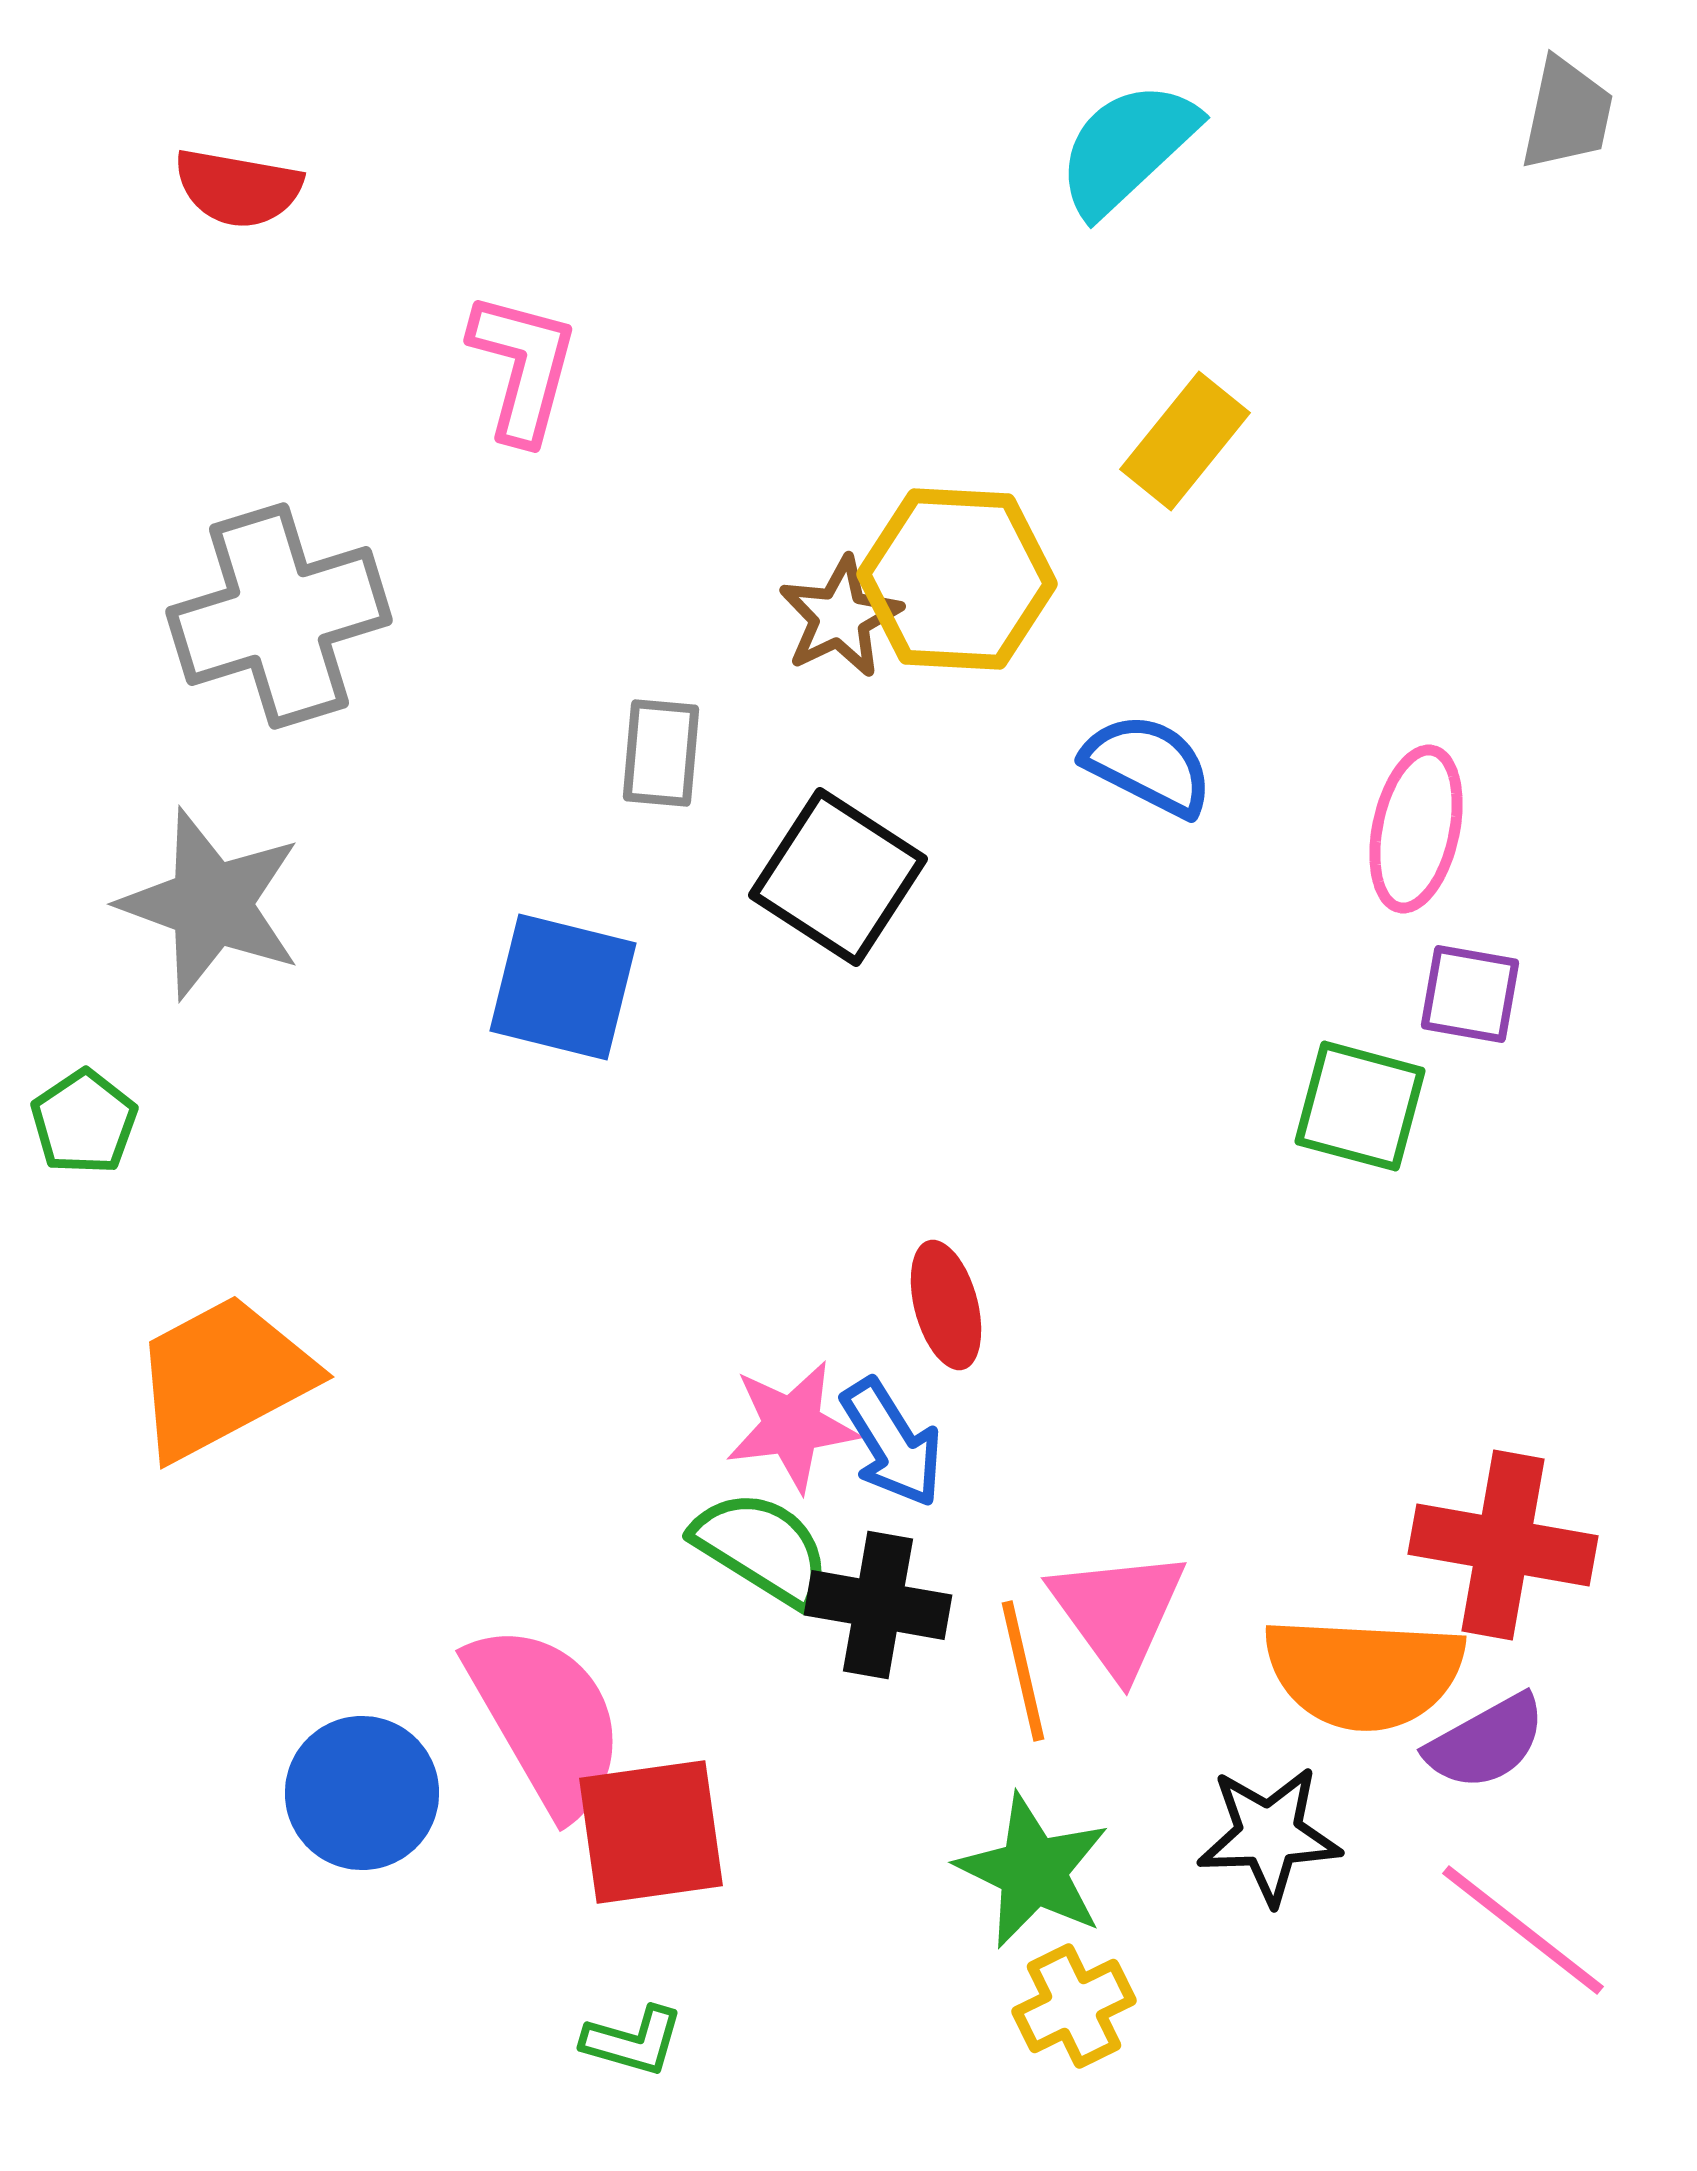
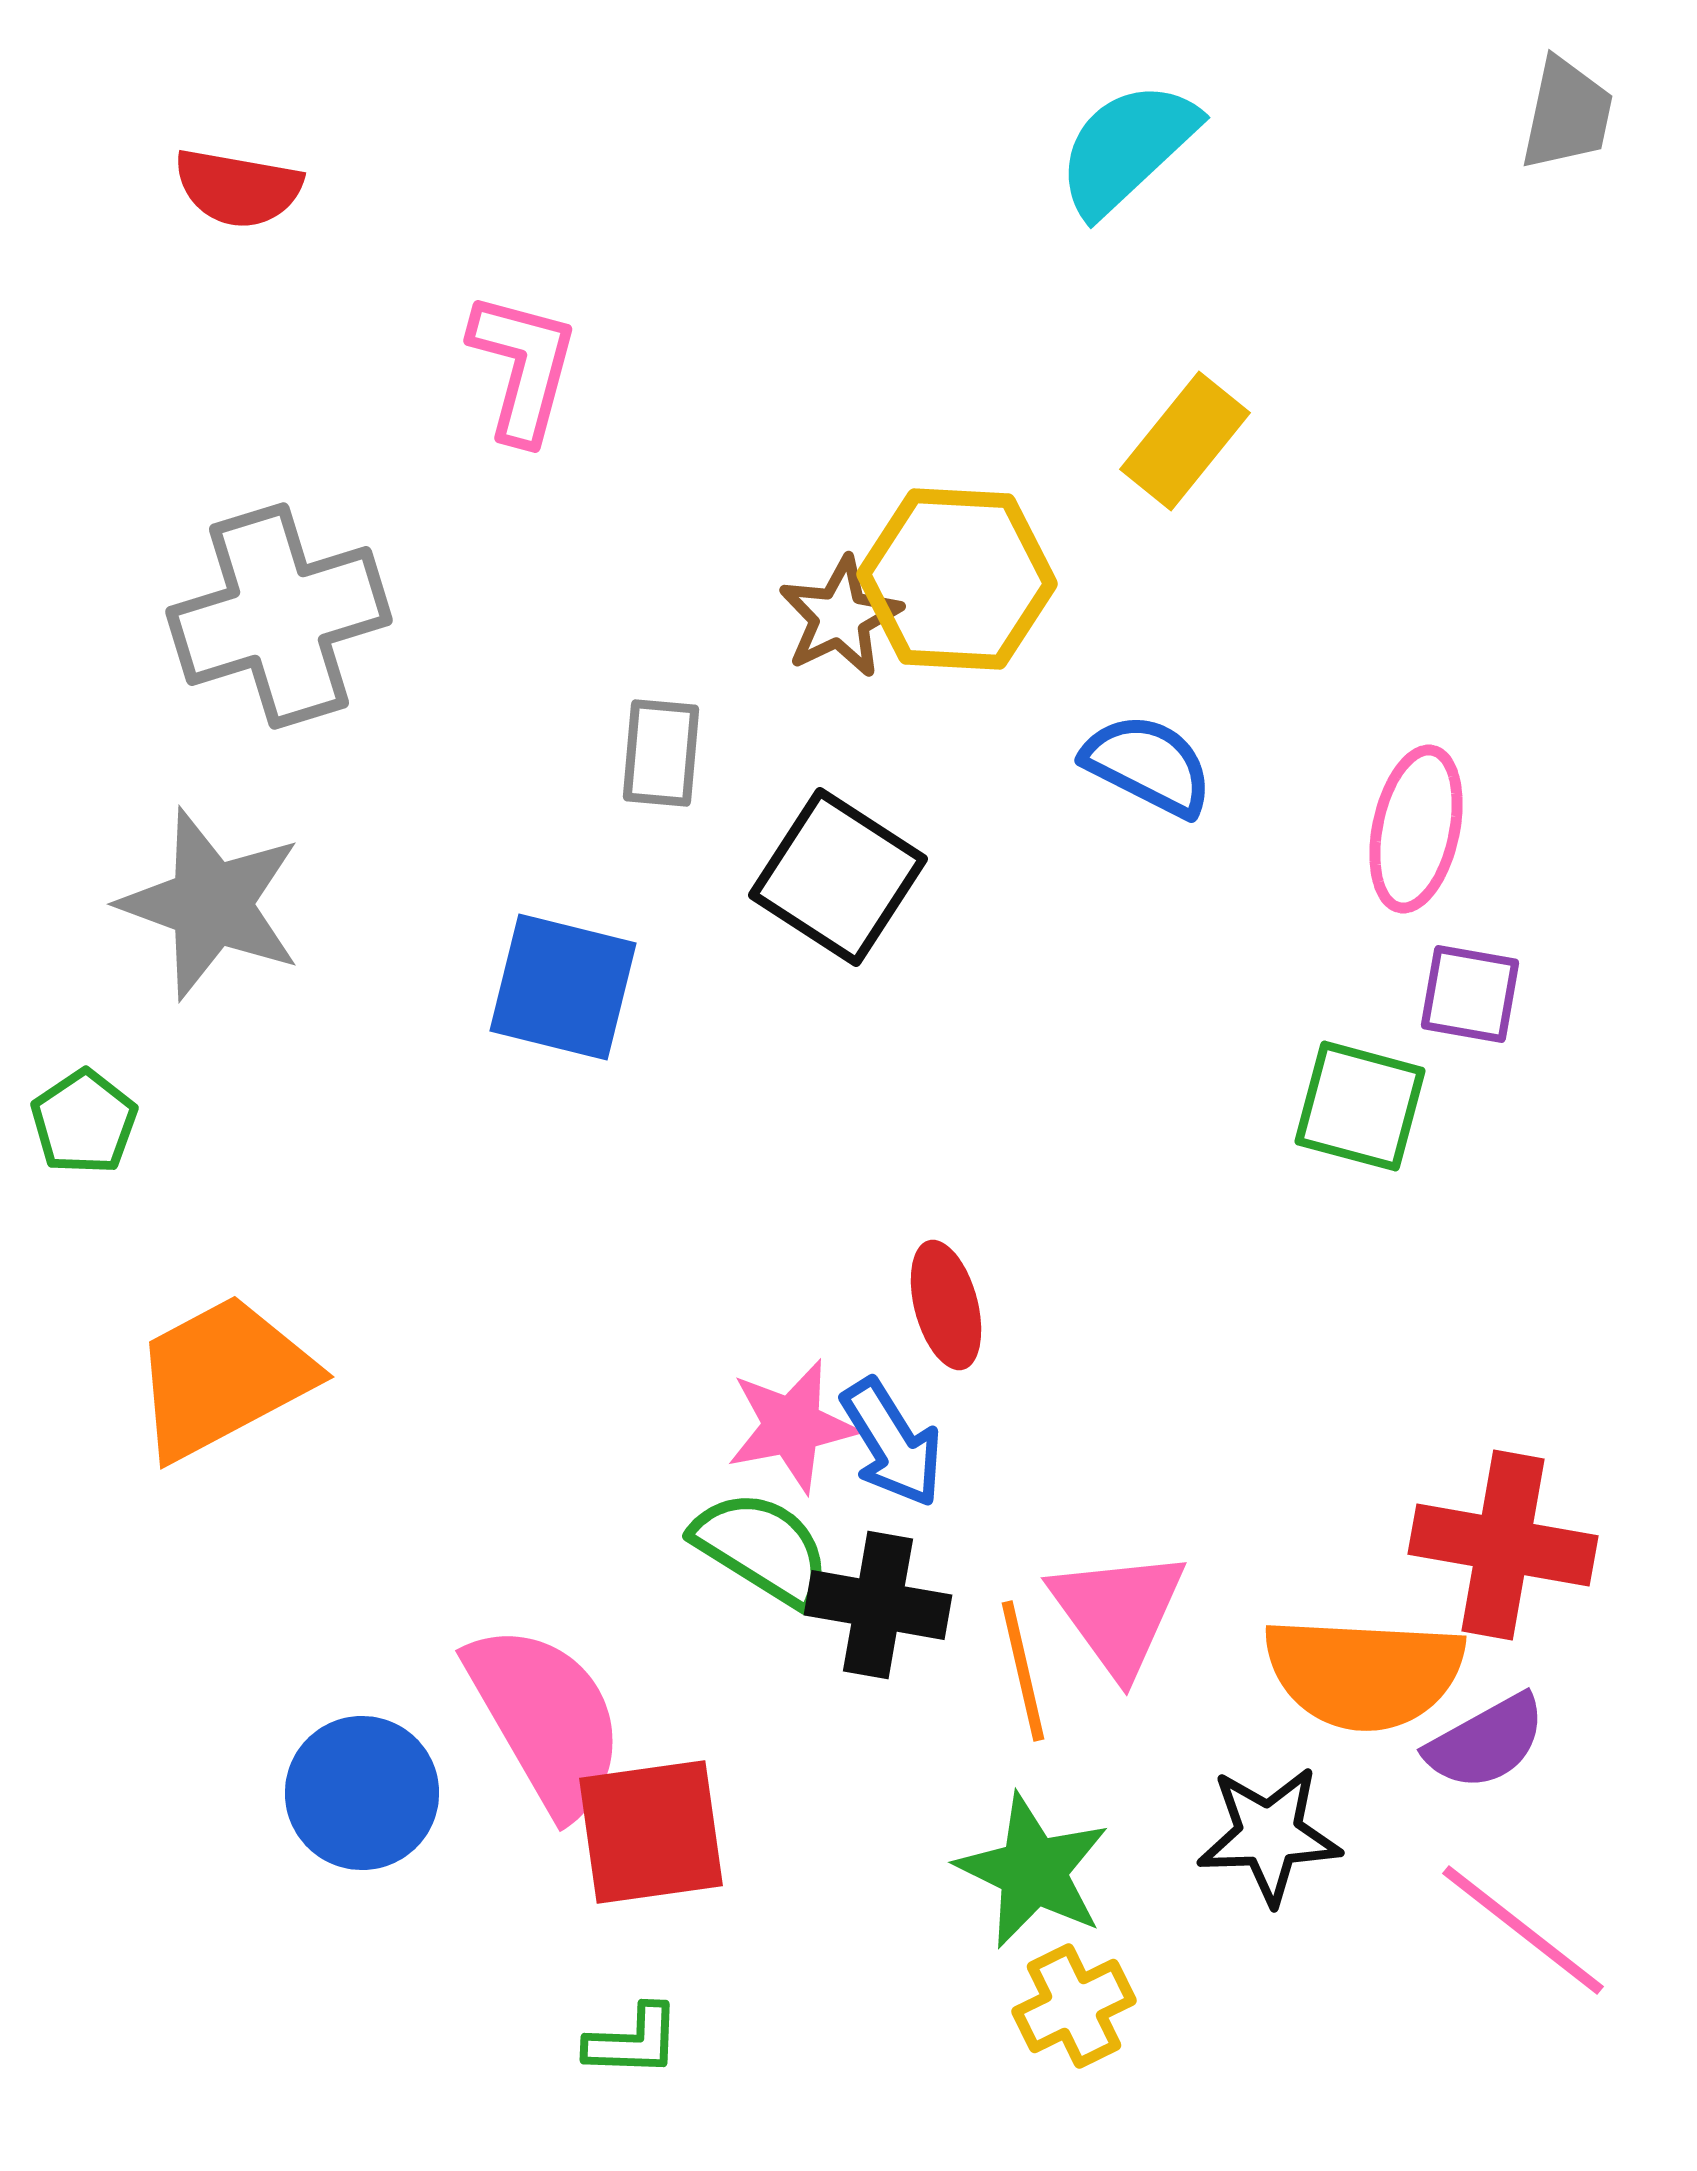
pink star: rotated 4 degrees counterclockwise
green L-shape: rotated 14 degrees counterclockwise
